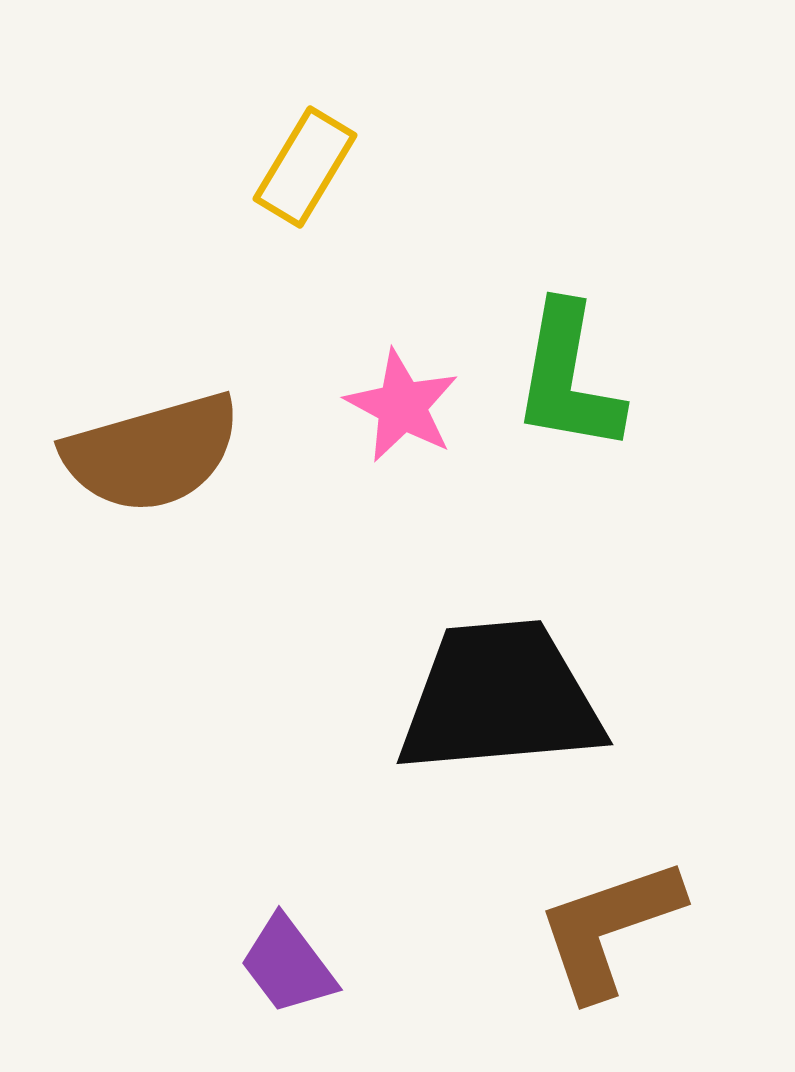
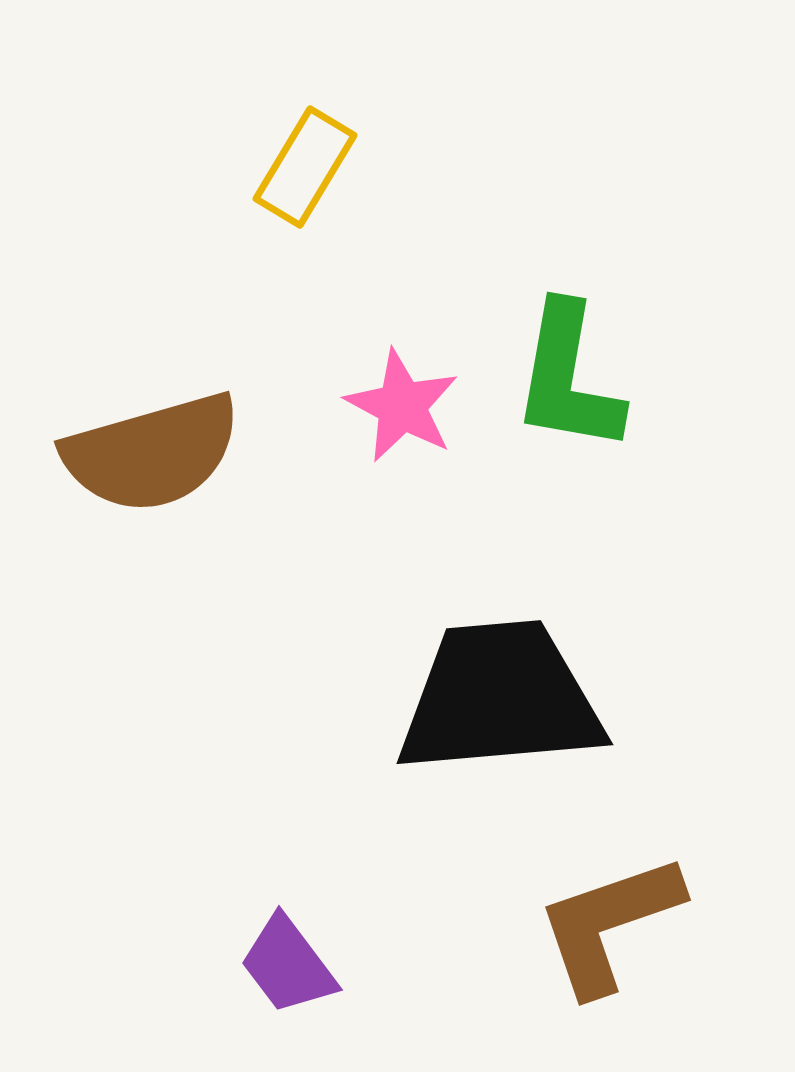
brown L-shape: moved 4 px up
